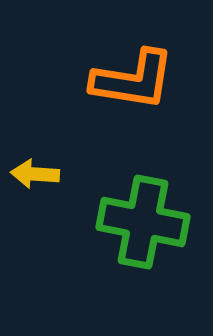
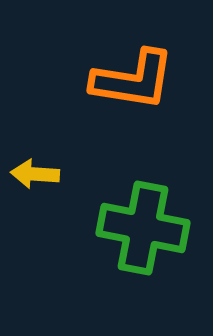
green cross: moved 6 px down
